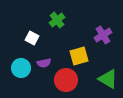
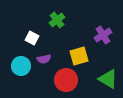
purple semicircle: moved 4 px up
cyan circle: moved 2 px up
